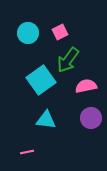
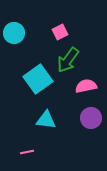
cyan circle: moved 14 px left
cyan square: moved 3 px left, 1 px up
